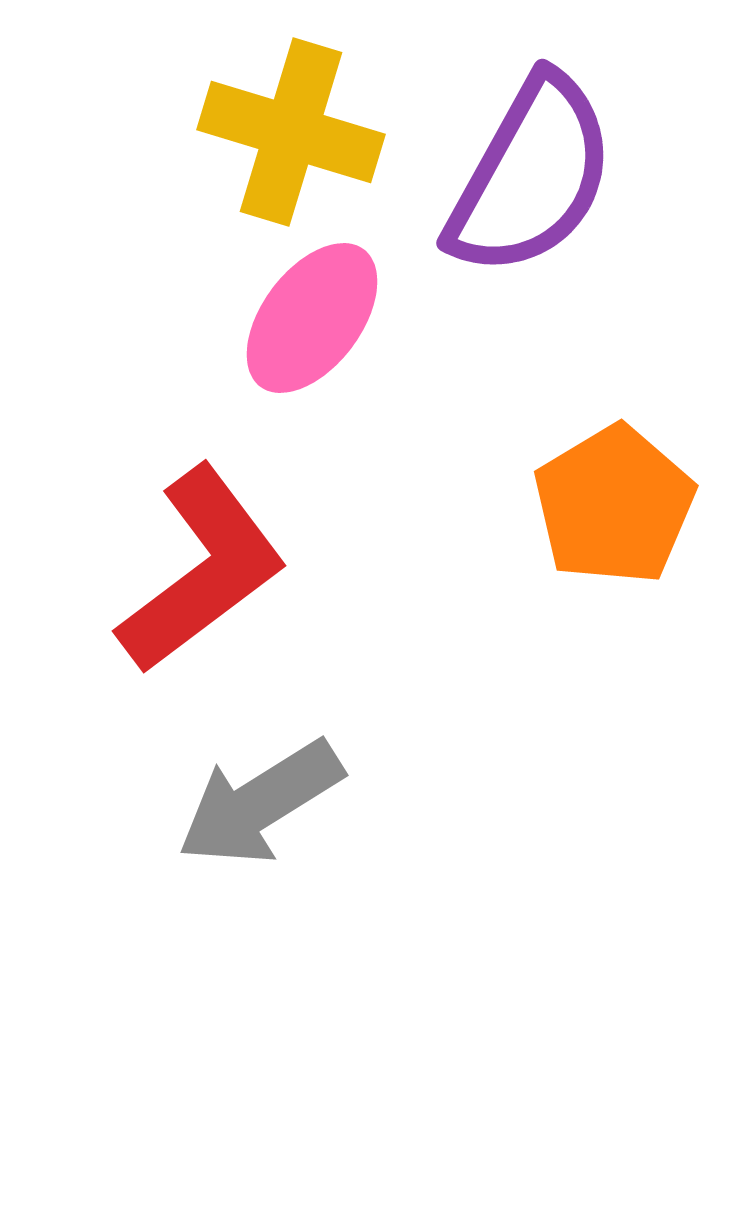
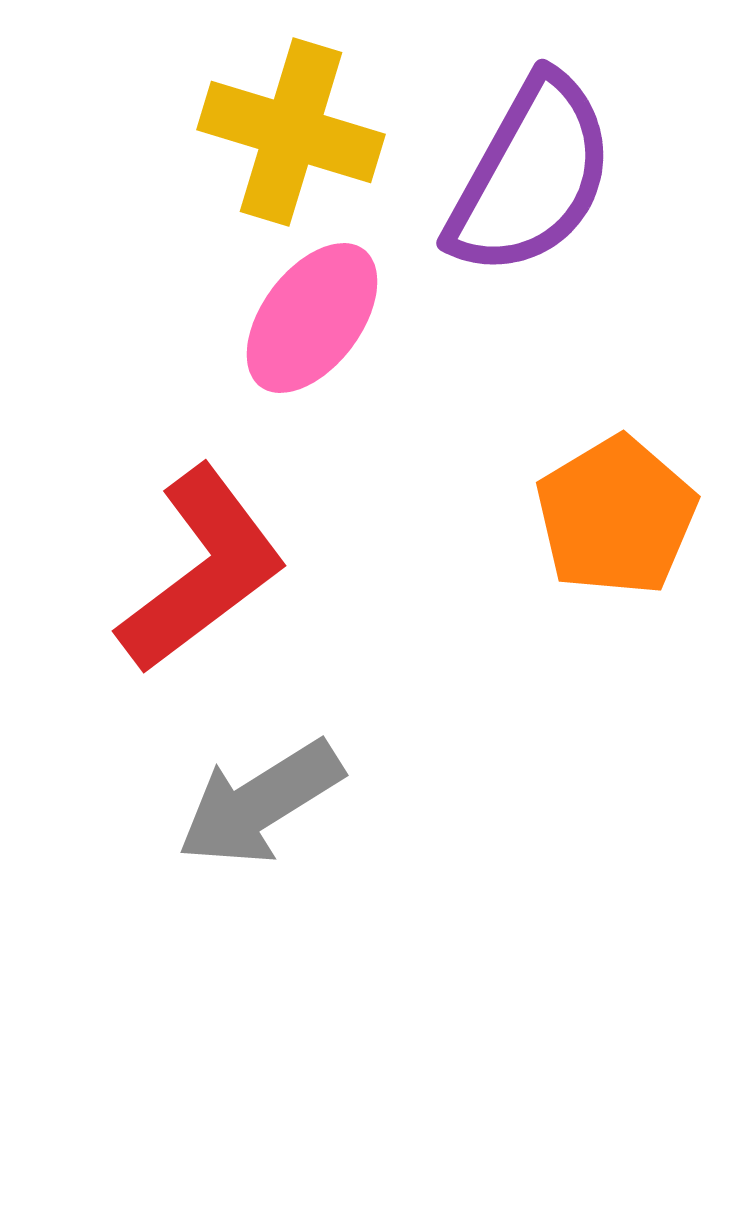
orange pentagon: moved 2 px right, 11 px down
